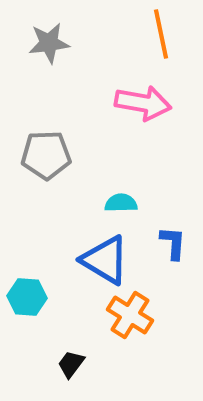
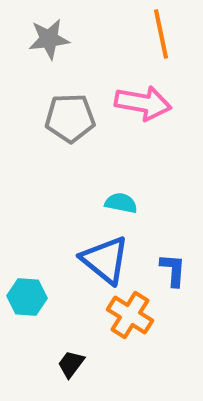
gray star: moved 4 px up
gray pentagon: moved 24 px right, 37 px up
cyan semicircle: rotated 12 degrees clockwise
blue L-shape: moved 27 px down
blue triangle: rotated 8 degrees clockwise
